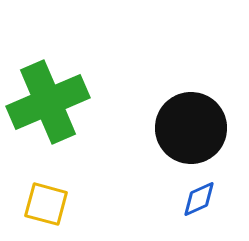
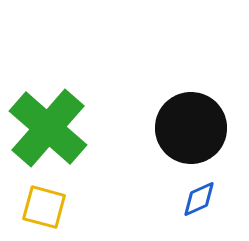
green cross: moved 26 px down; rotated 26 degrees counterclockwise
yellow square: moved 2 px left, 3 px down
